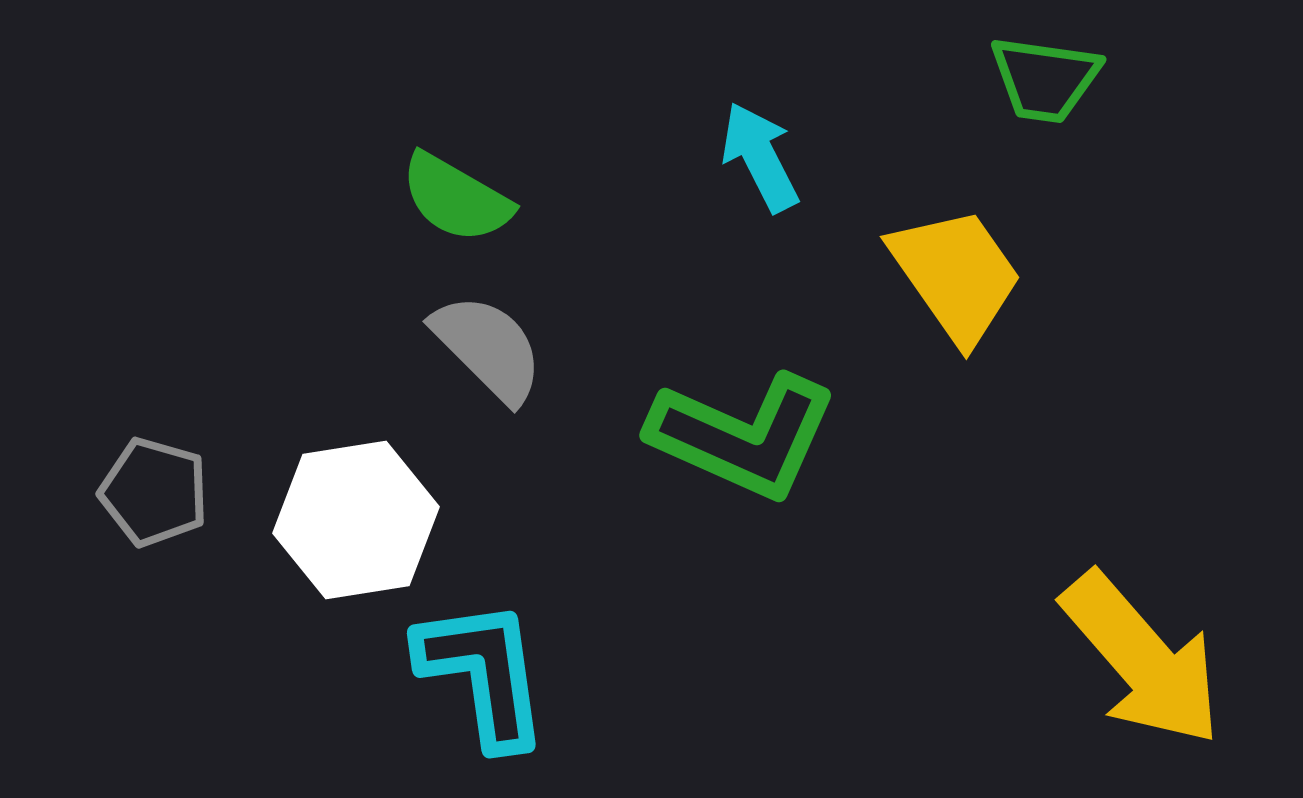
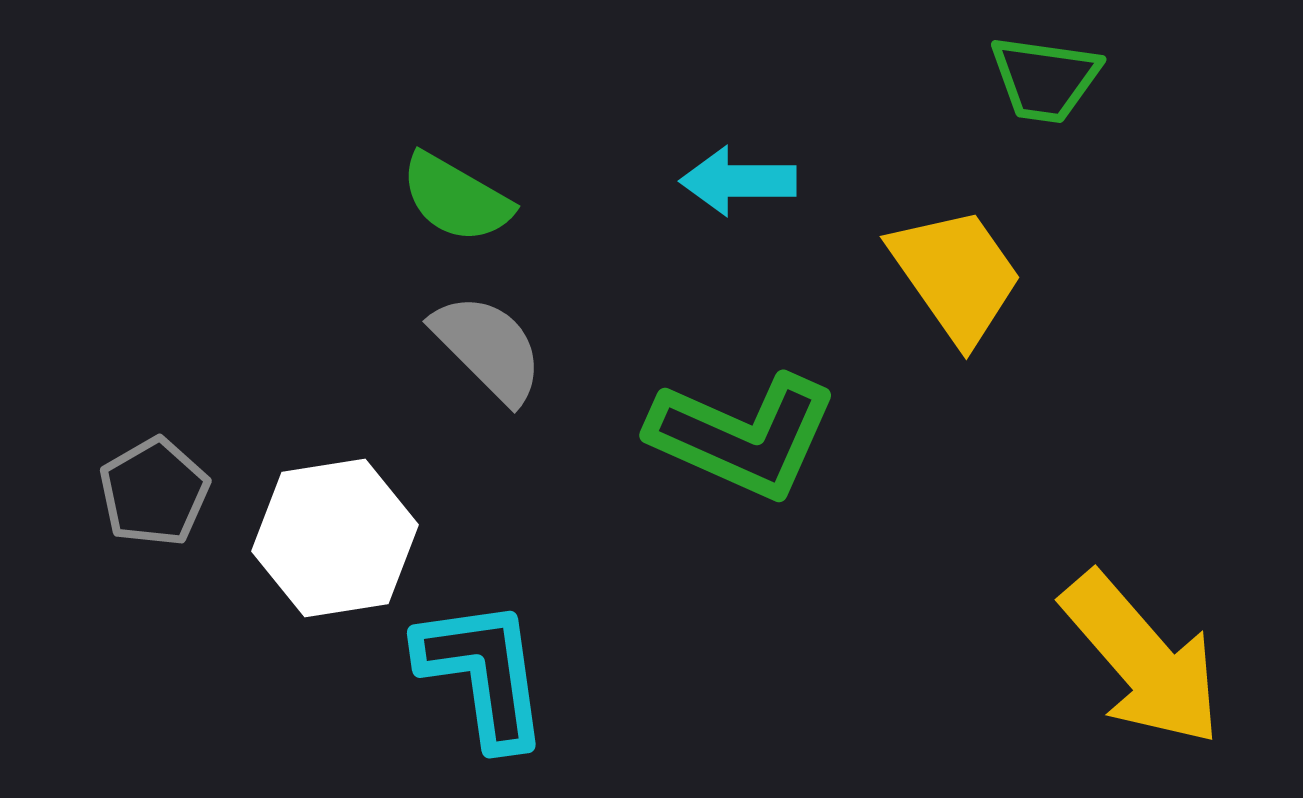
cyan arrow: moved 22 px left, 24 px down; rotated 63 degrees counterclockwise
gray pentagon: rotated 26 degrees clockwise
white hexagon: moved 21 px left, 18 px down
